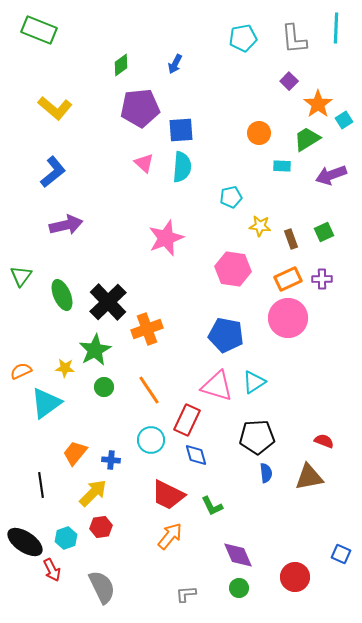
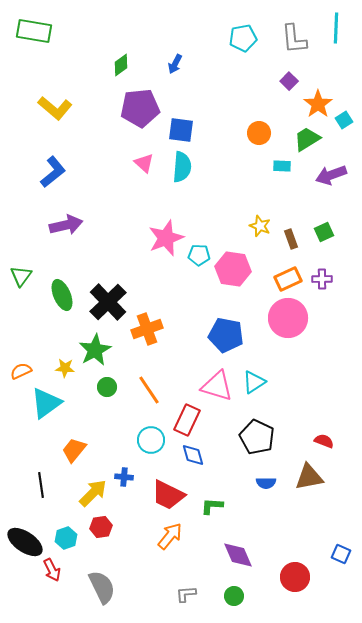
green rectangle at (39, 30): moved 5 px left, 1 px down; rotated 12 degrees counterclockwise
blue square at (181, 130): rotated 12 degrees clockwise
cyan pentagon at (231, 197): moved 32 px left, 58 px down; rotated 15 degrees clockwise
yellow star at (260, 226): rotated 15 degrees clockwise
green circle at (104, 387): moved 3 px right
black pentagon at (257, 437): rotated 28 degrees clockwise
orange trapezoid at (75, 453): moved 1 px left, 3 px up
blue diamond at (196, 455): moved 3 px left
blue cross at (111, 460): moved 13 px right, 17 px down
blue semicircle at (266, 473): moved 10 px down; rotated 96 degrees clockwise
green L-shape at (212, 506): rotated 120 degrees clockwise
green circle at (239, 588): moved 5 px left, 8 px down
